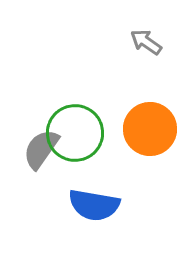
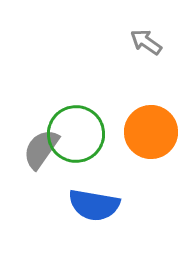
orange circle: moved 1 px right, 3 px down
green circle: moved 1 px right, 1 px down
